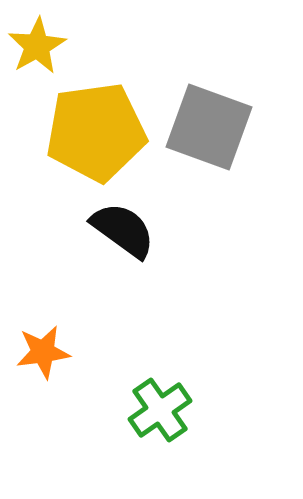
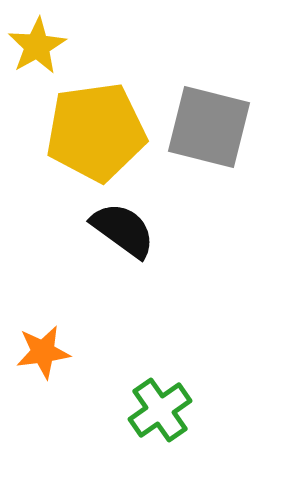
gray square: rotated 6 degrees counterclockwise
